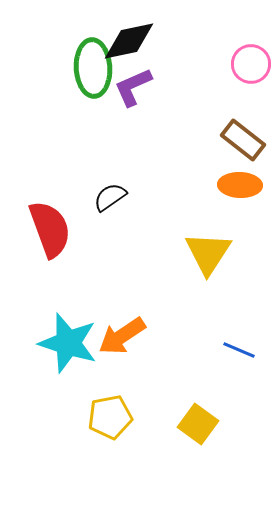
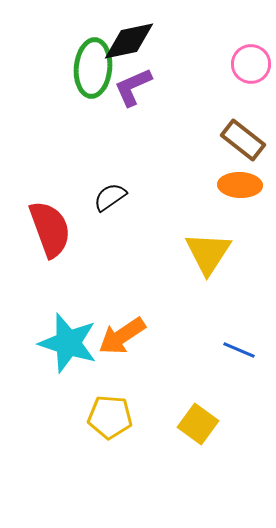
green ellipse: rotated 8 degrees clockwise
yellow pentagon: rotated 15 degrees clockwise
